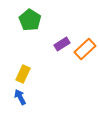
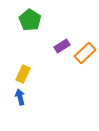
purple rectangle: moved 2 px down
orange rectangle: moved 4 px down
blue arrow: rotated 14 degrees clockwise
